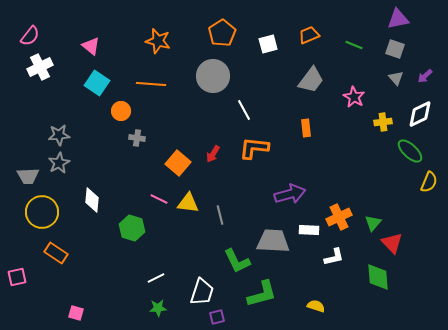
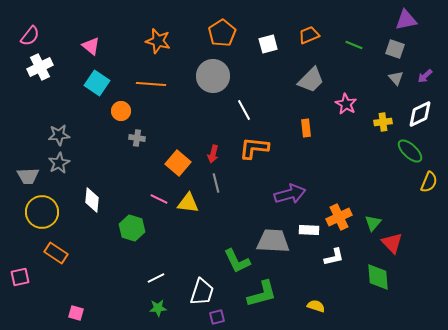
purple triangle at (398, 19): moved 8 px right, 1 px down
gray trapezoid at (311, 80): rotated 8 degrees clockwise
pink star at (354, 97): moved 8 px left, 7 px down
red arrow at (213, 154): rotated 18 degrees counterclockwise
gray line at (220, 215): moved 4 px left, 32 px up
pink square at (17, 277): moved 3 px right
